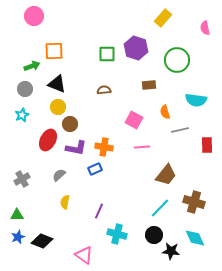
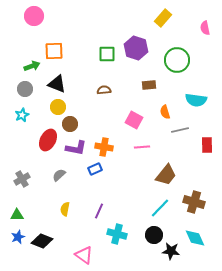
yellow semicircle: moved 7 px down
